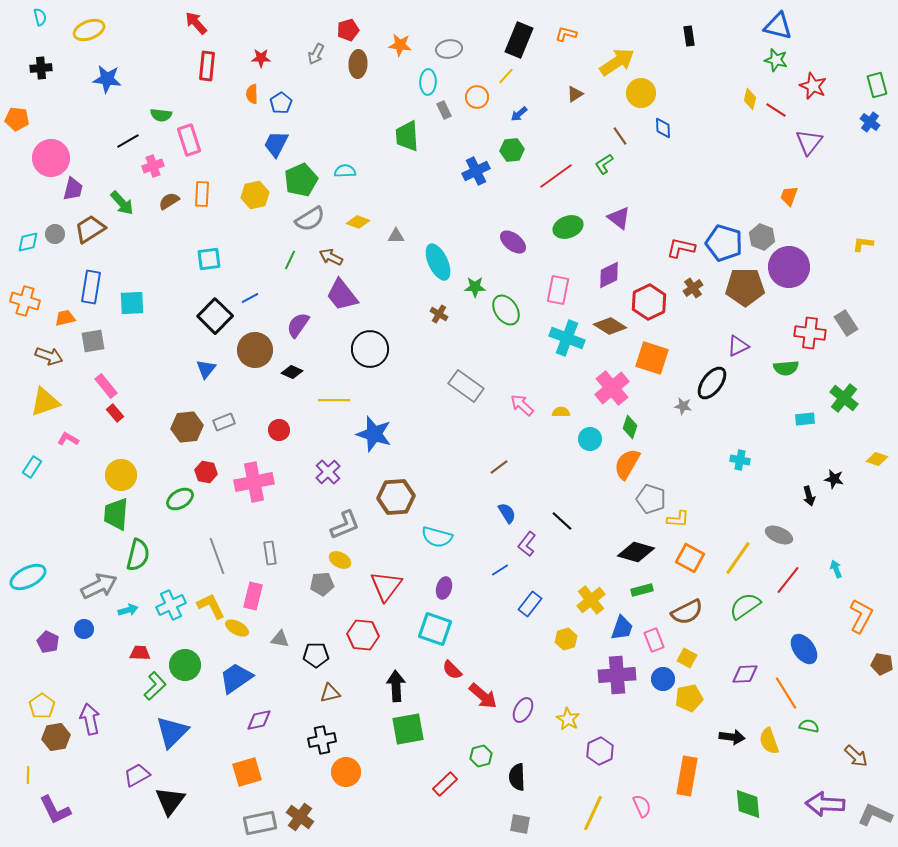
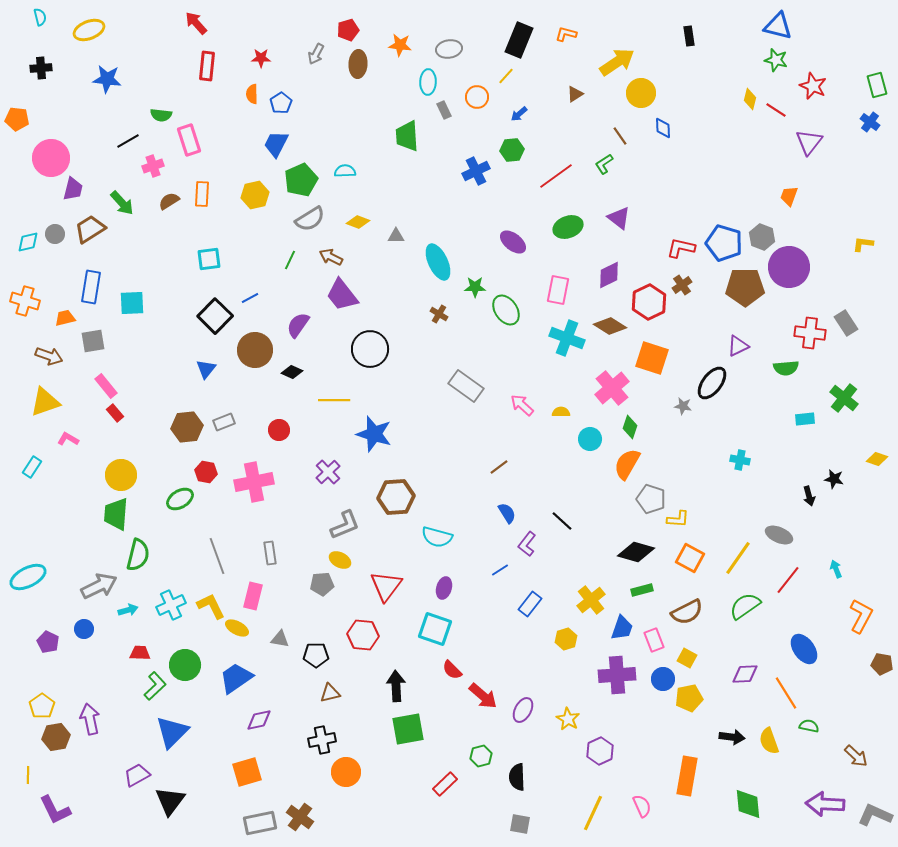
brown cross at (693, 288): moved 11 px left, 3 px up
